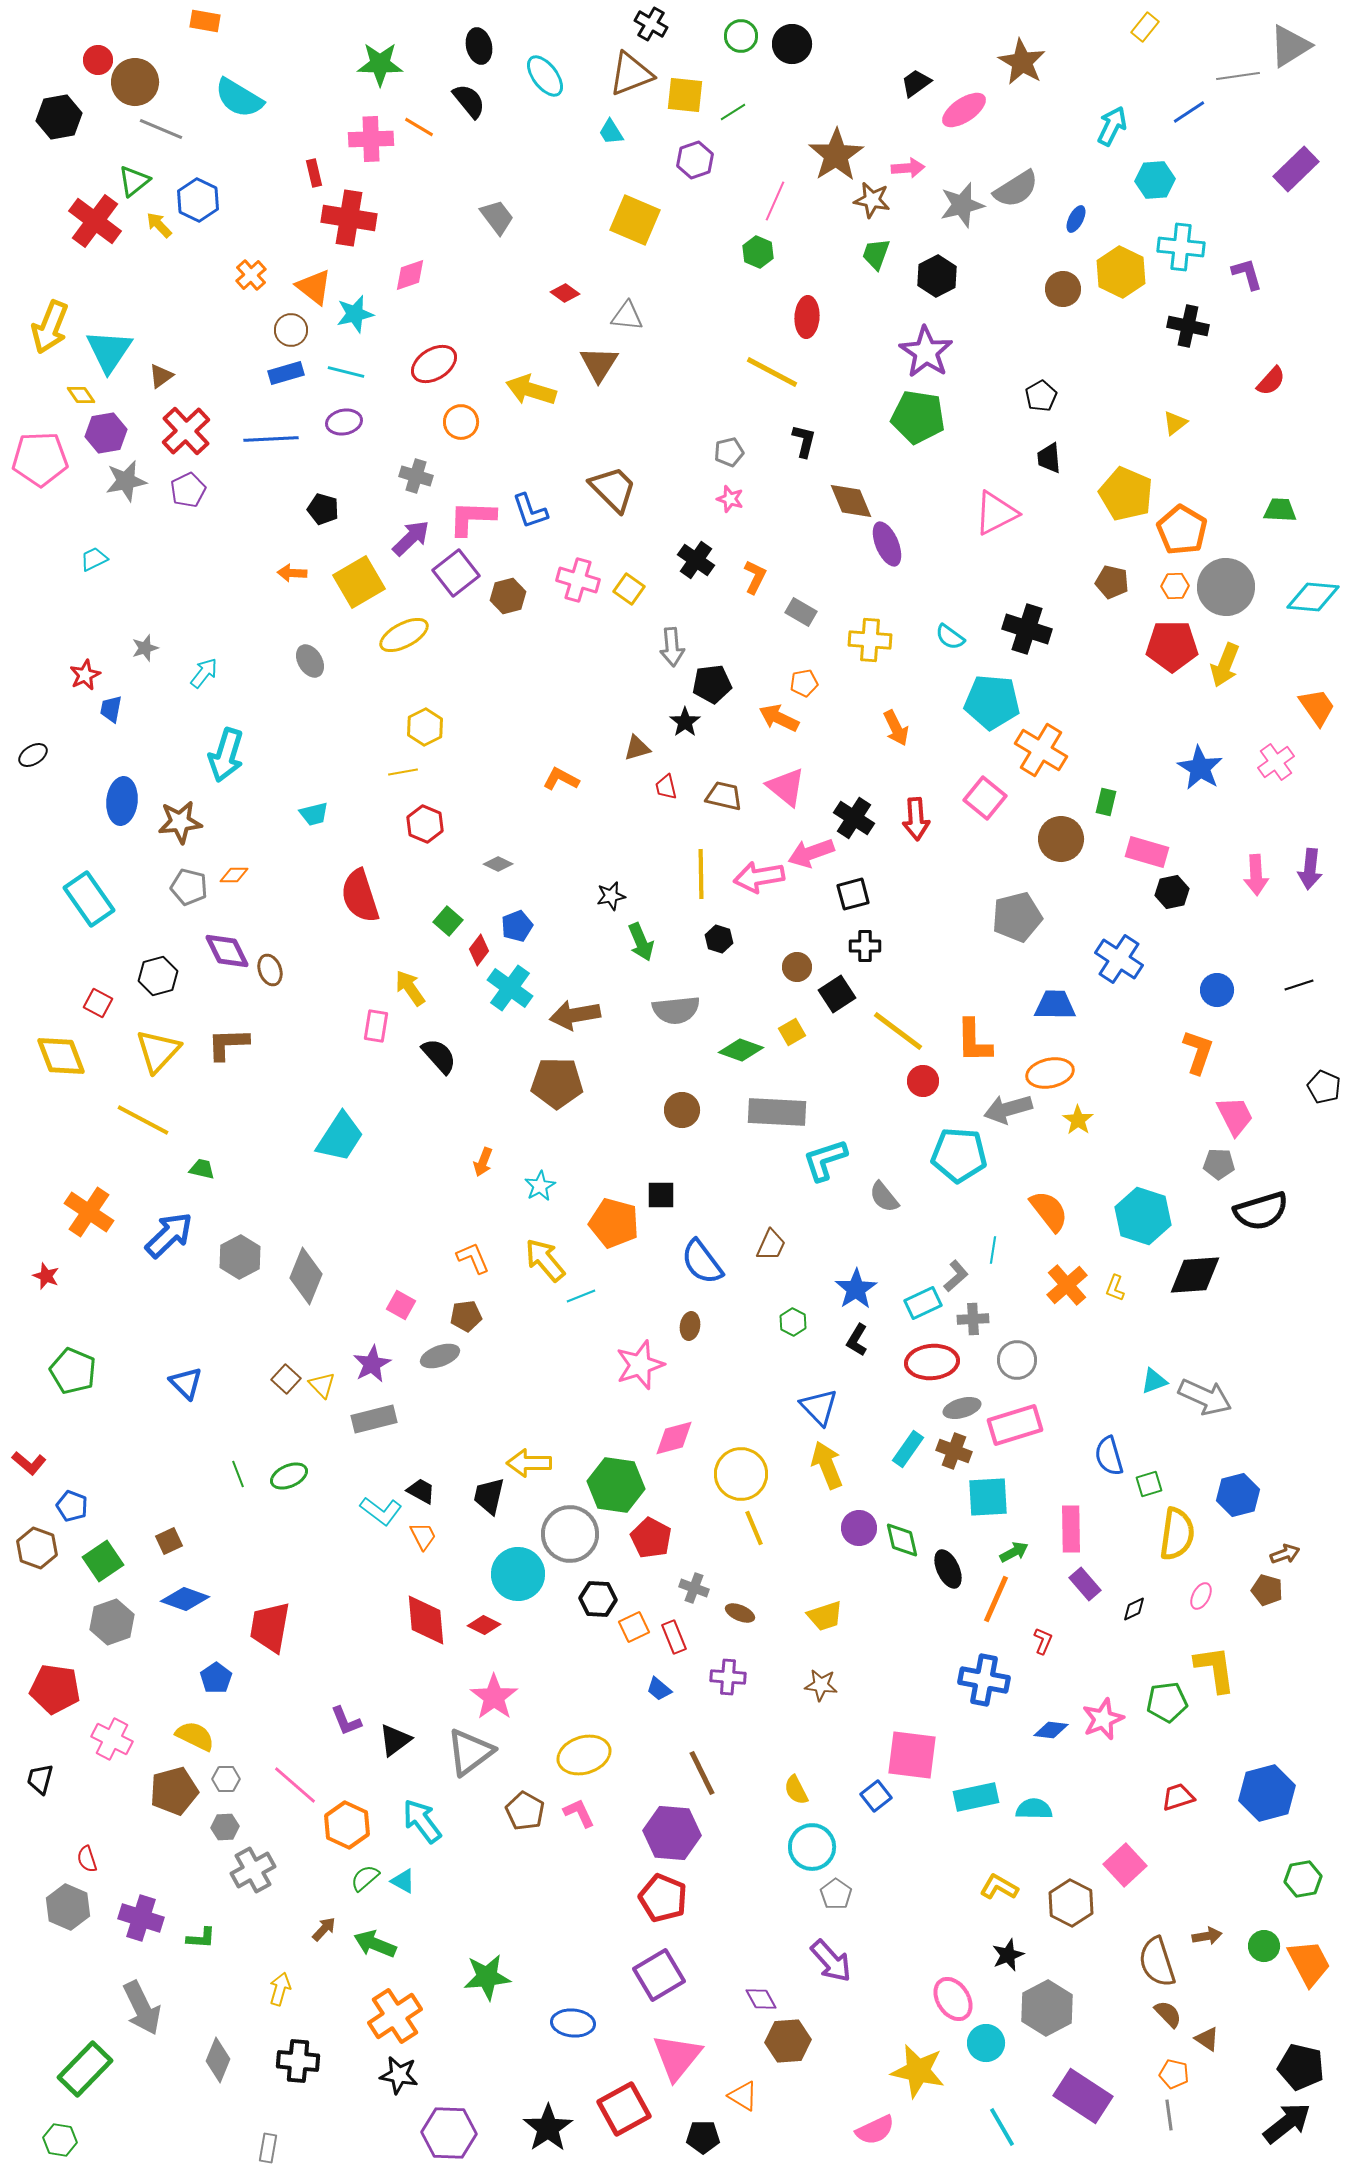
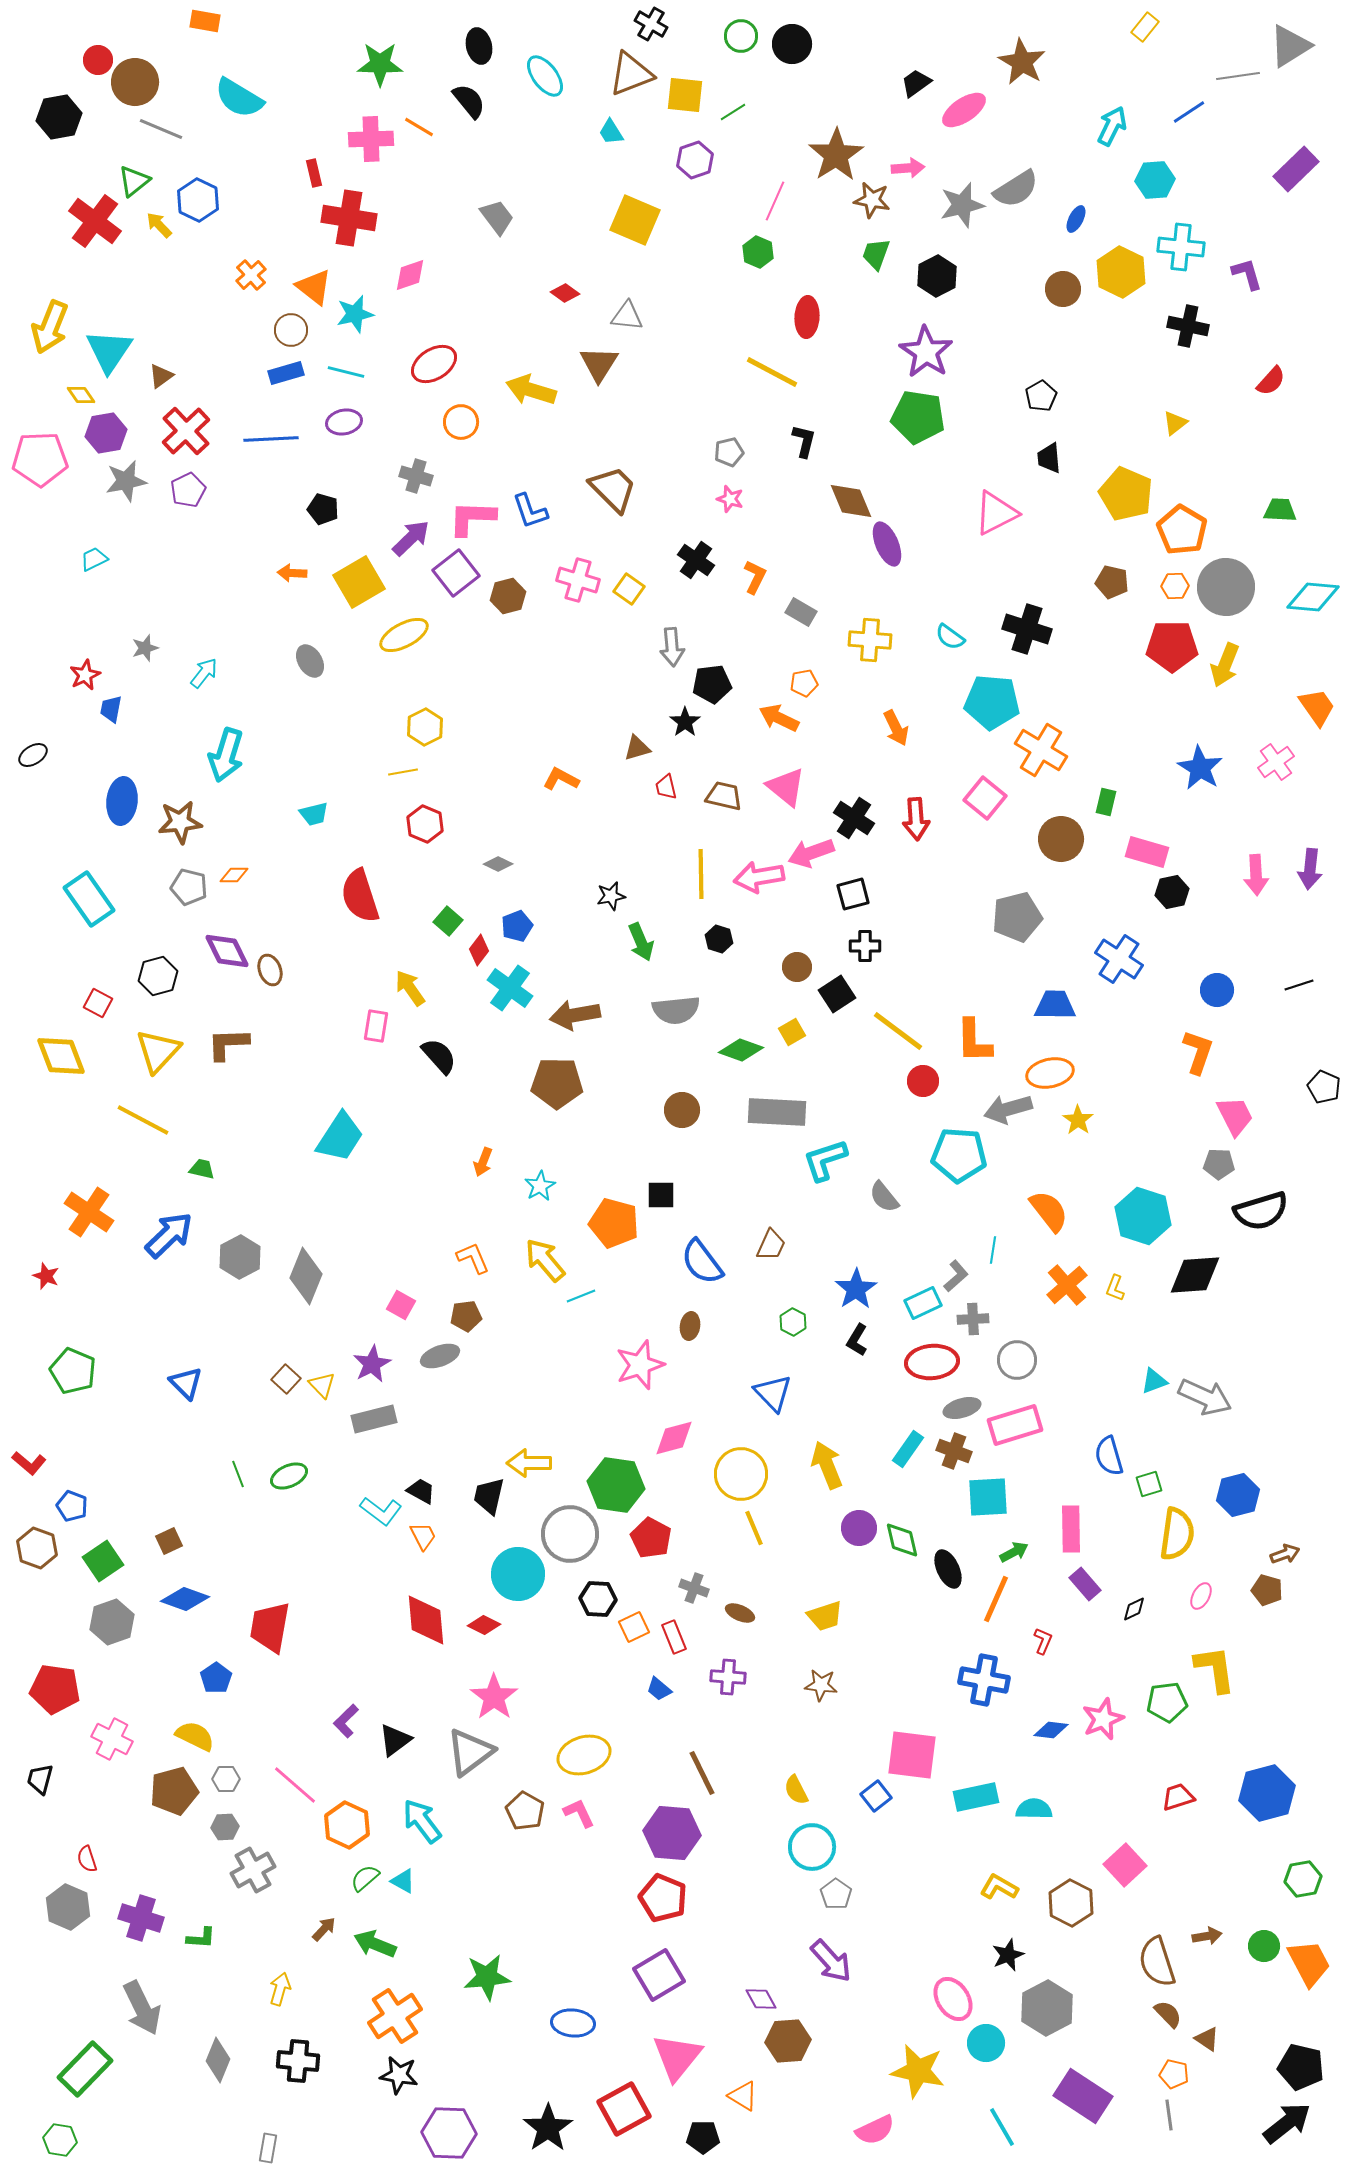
blue triangle at (819, 1407): moved 46 px left, 14 px up
purple L-shape at (346, 1721): rotated 68 degrees clockwise
